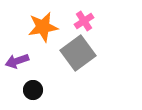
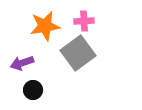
pink cross: rotated 30 degrees clockwise
orange star: moved 2 px right, 1 px up
purple arrow: moved 5 px right, 2 px down
